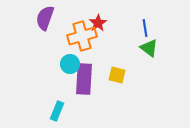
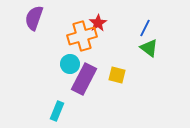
purple semicircle: moved 11 px left
blue line: rotated 36 degrees clockwise
purple rectangle: rotated 24 degrees clockwise
